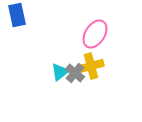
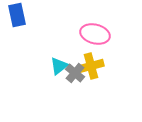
pink ellipse: rotated 72 degrees clockwise
cyan triangle: moved 1 px left, 6 px up
